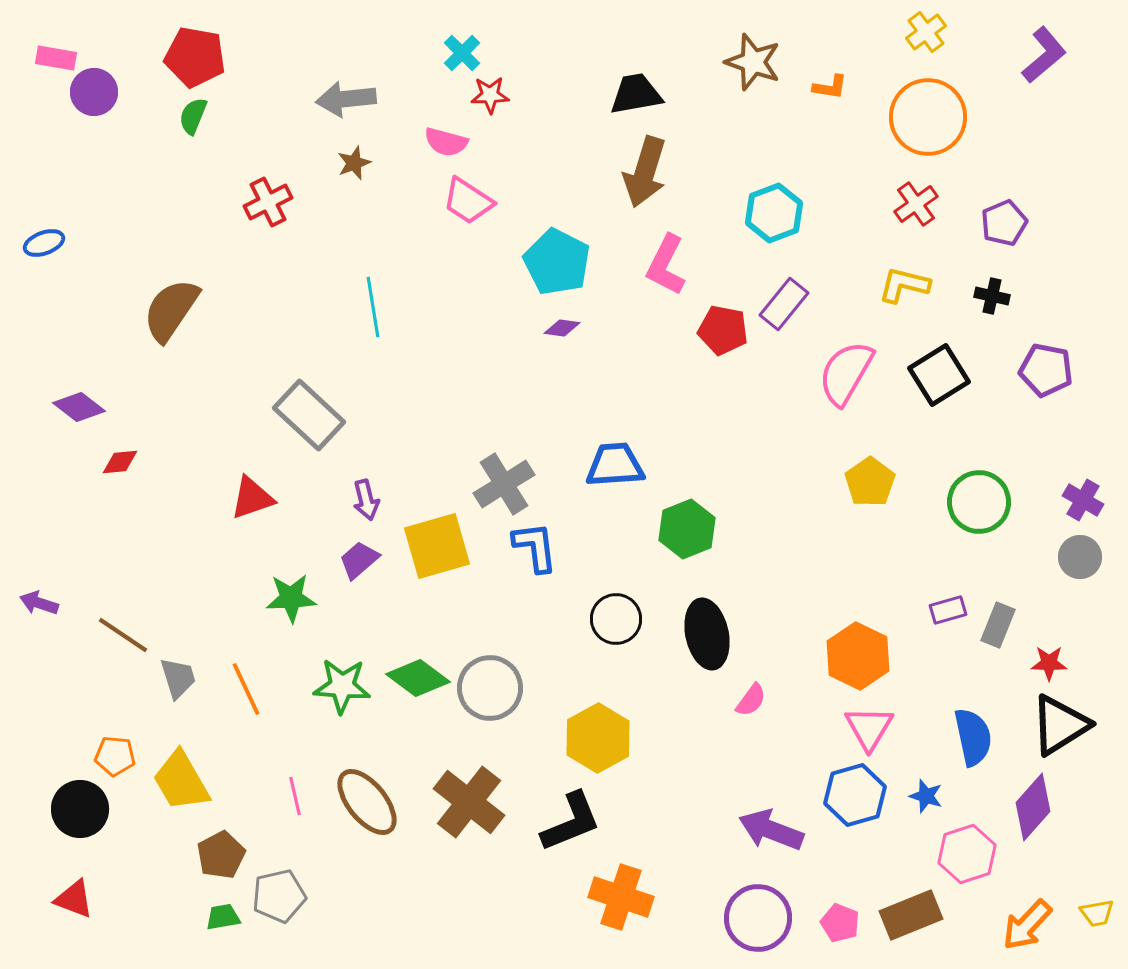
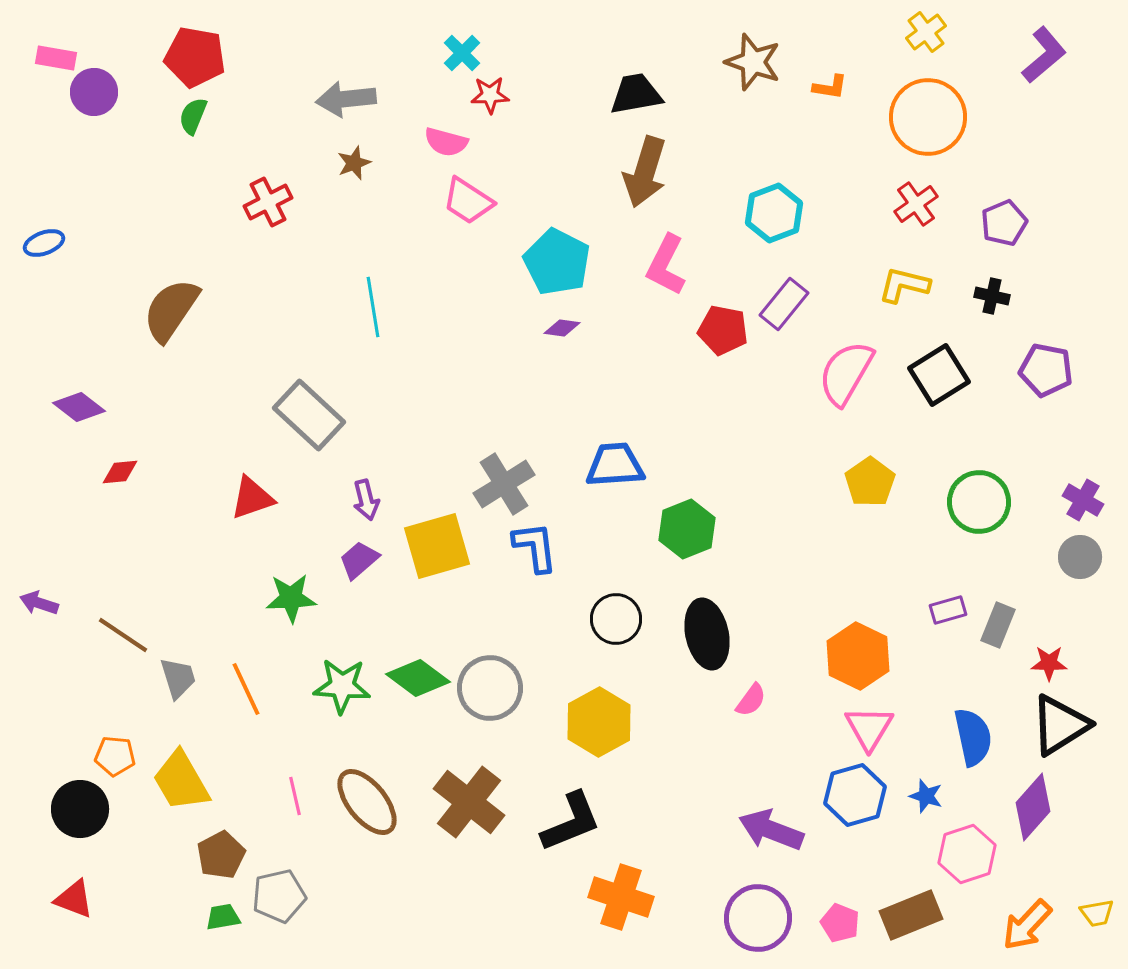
red diamond at (120, 462): moved 10 px down
yellow hexagon at (598, 738): moved 1 px right, 16 px up
